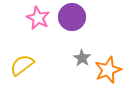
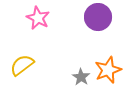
purple circle: moved 26 px right
gray star: moved 1 px left, 19 px down
